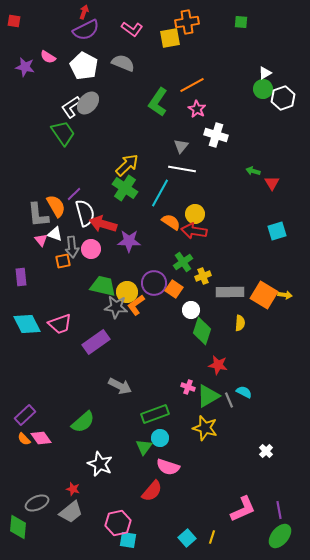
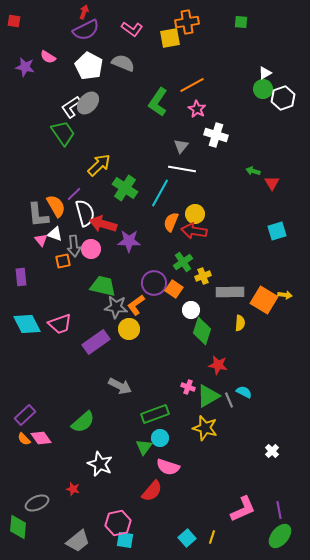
white pentagon at (84, 66): moved 5 px right
yellow arrow at (127, 165): moved 28 px left
orange semicircle at (171, 222): rotated 102 degrees counterclockwise
gray arrow at (72, 247): moved 2 px right, 1 px up
yellow circle at (127, 292): moved 2 px right, 37 px down
orange square at (264, 295): moved 5 px down
white cross at (266, 451): moved 6 px right
gray trapezoid at (71, 512): moved 7 px right, 29 px down
cyan square at (128, 540): moved 3 px left
